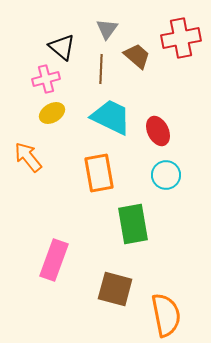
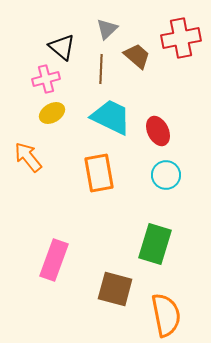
gray triangle: rotated 10 degrees clockwise
green rectangle: moved 22 px right, 20 px down; rotated 27 degrees clockwise
